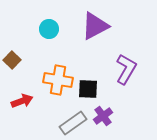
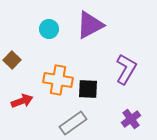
purple triangle: moved 5 px left, 1 px up
purple cross: moved 28 px right, 3 px down
